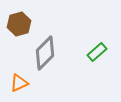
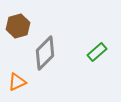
brown hexagon: moved 1 px left, 2 px down
orange triangle: moved 2 px left, 1 px up
